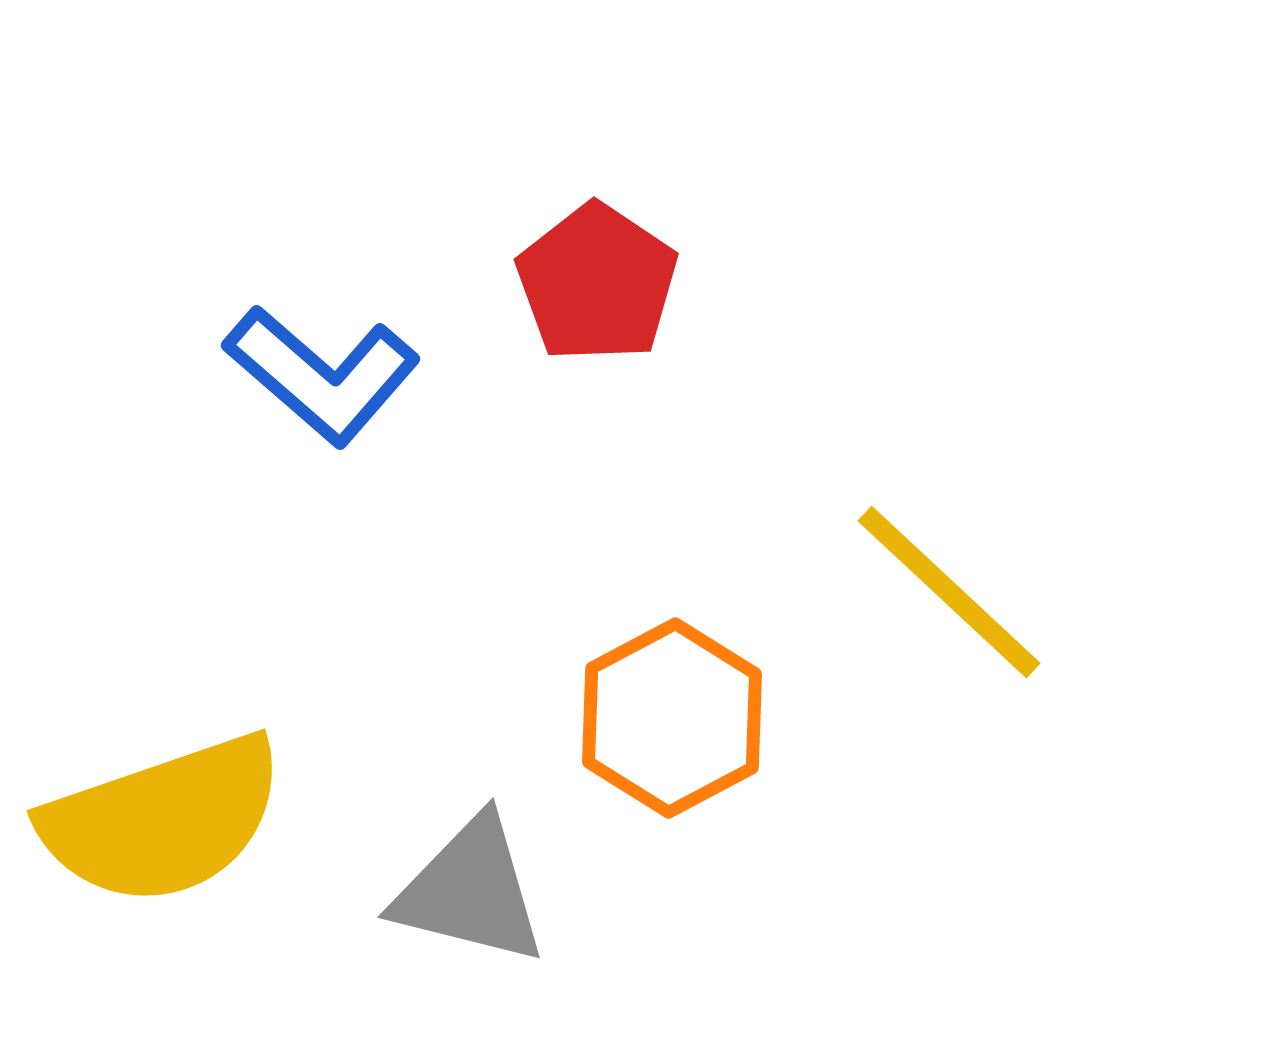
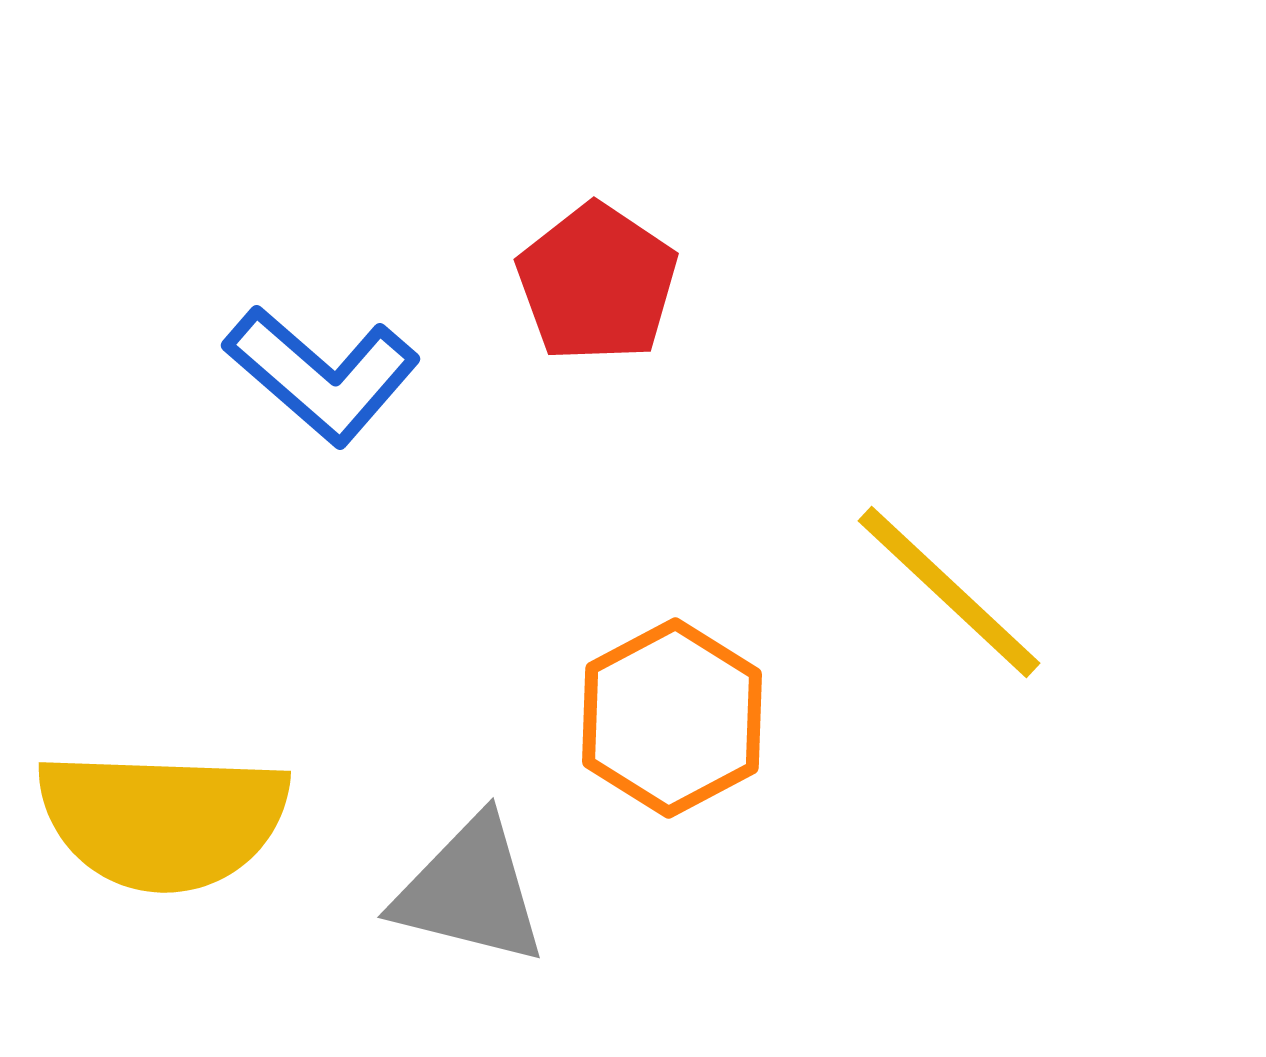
yellow semicircle: rotated 21 degrees clockwise
